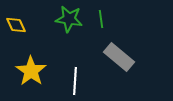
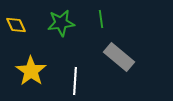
green star: moved 8 px left, 4 px down; rotated 16 degrees counterclockwise
